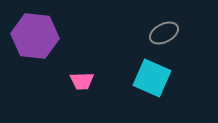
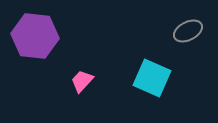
gray ellipse: moved 24 px right, 2 px up
pink trapezoid: rotated 135 degrees clockwise
